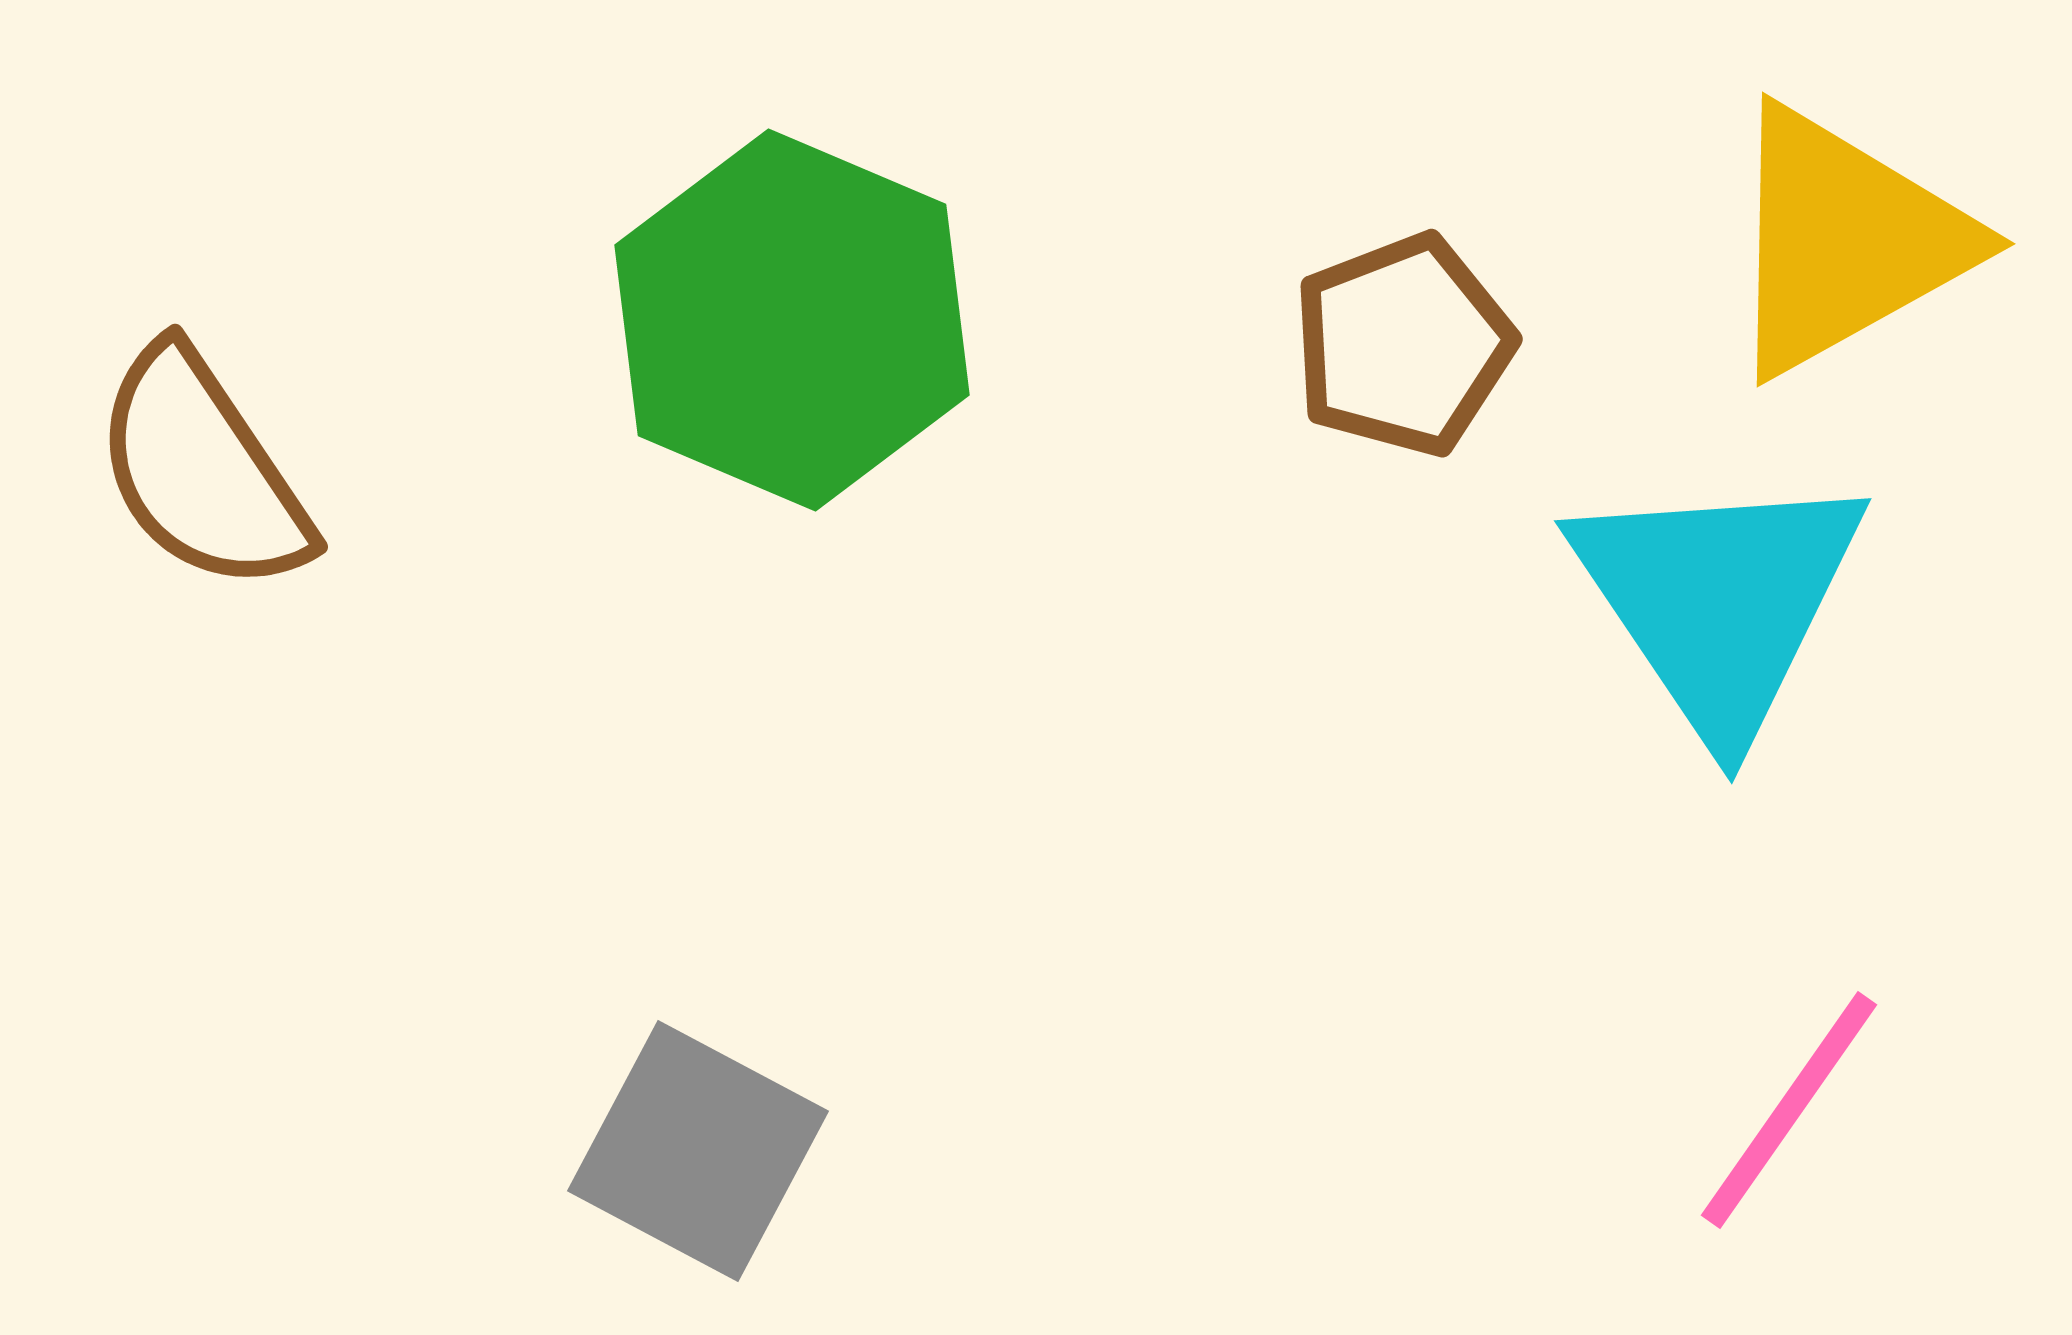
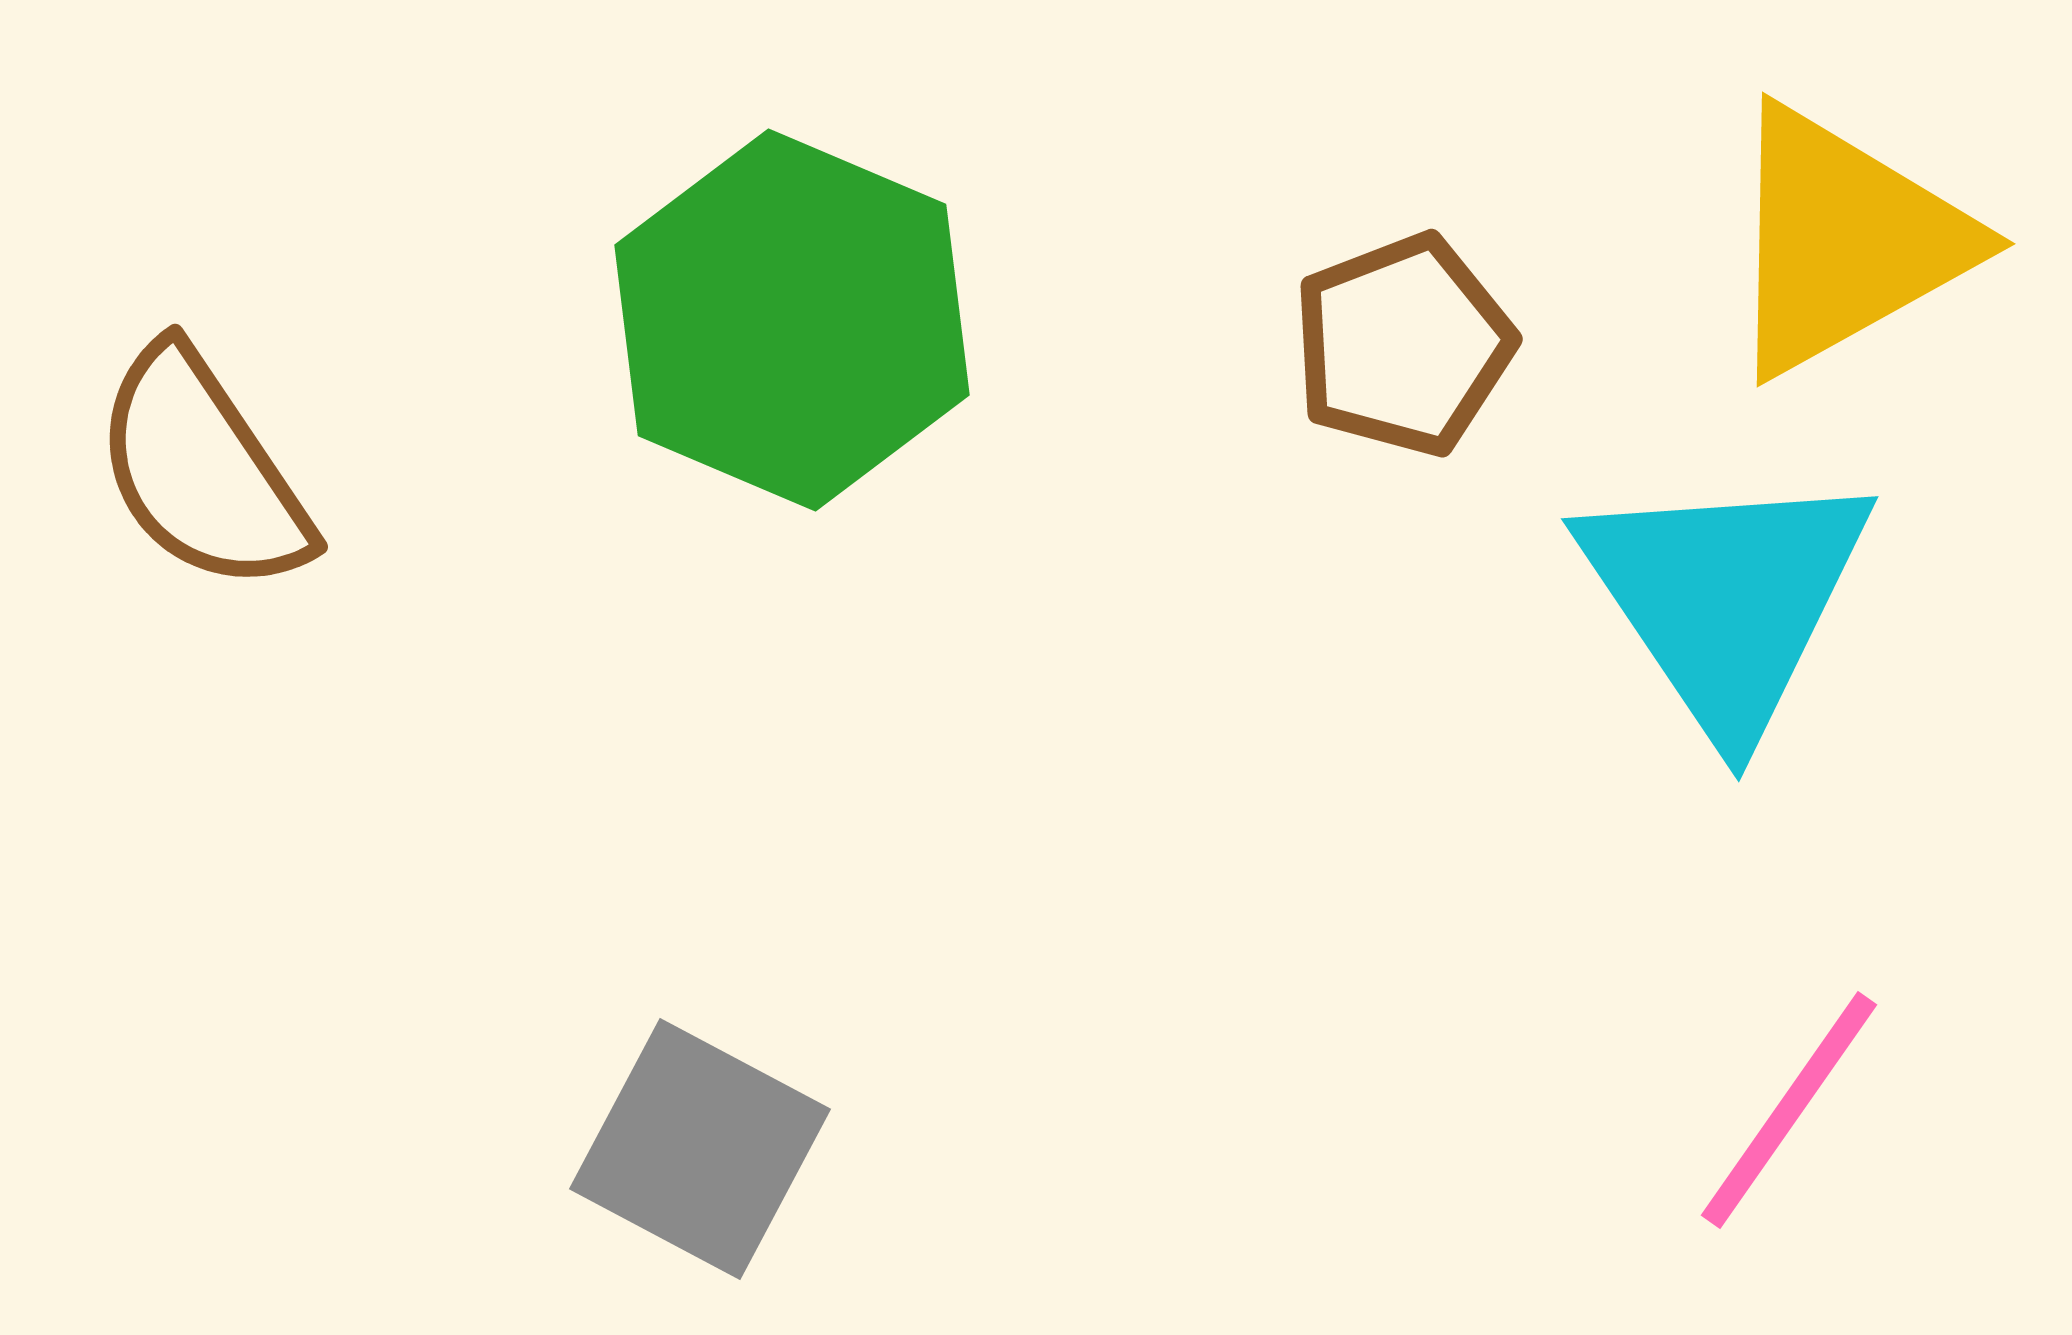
cyan triangle: moved 7 px right, 2 px up
gray square: moved 2 px right, 2 px up
